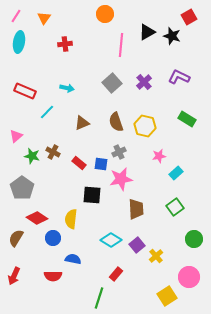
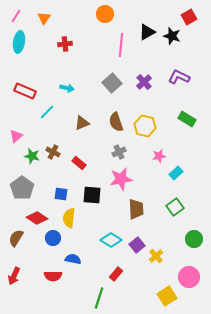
blue square at (101, 164): moved 40 px left, 30 px down
yellow semicircle at (71, 219): moved 2 px left, 1 px up
